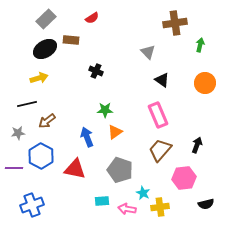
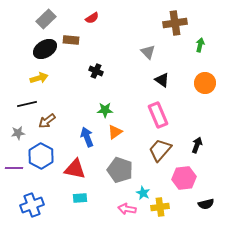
cyan rectangle: moved 22 px left, 3 px up
